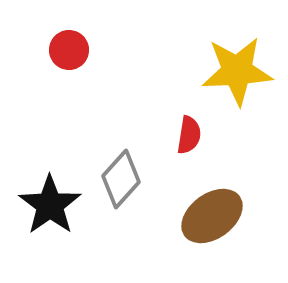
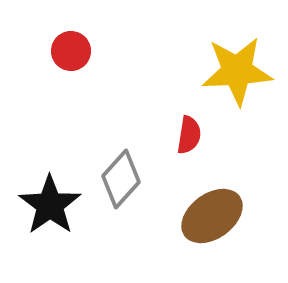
red circle: moved 2 px right, 1 px down
